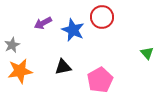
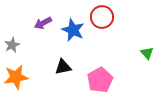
orange star: moved 4 px left, 6 px down
